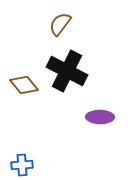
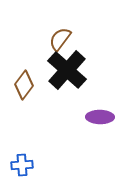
brown semicircle: moved 15 px down
black cross: moved 1 px up; rotated 15 degrees clockwise
brown diamond: rotated 76 degrees clockwise
